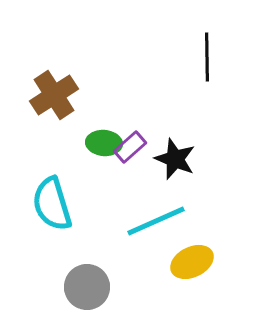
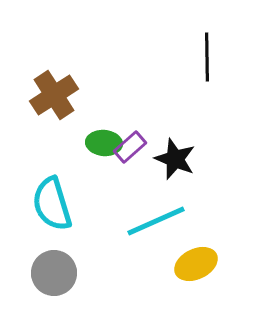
yellow ellipse: moved 4 px right, 2 px down
gray circle: moved 33 px left, 14 px up
